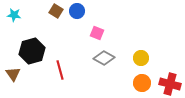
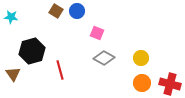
cyan star: moved 3 px left, 2 px down
